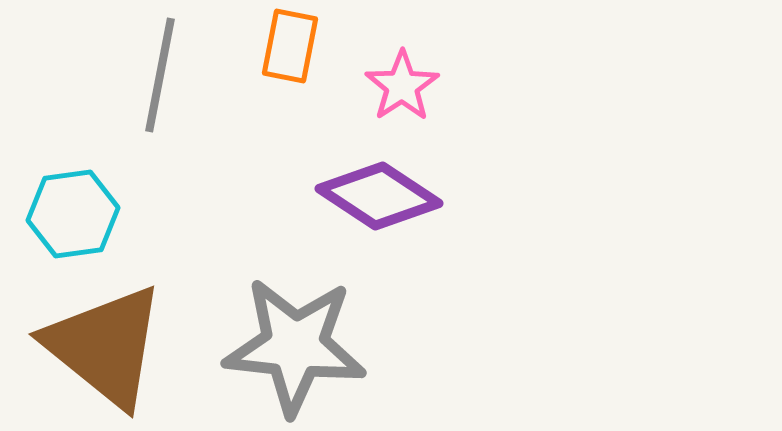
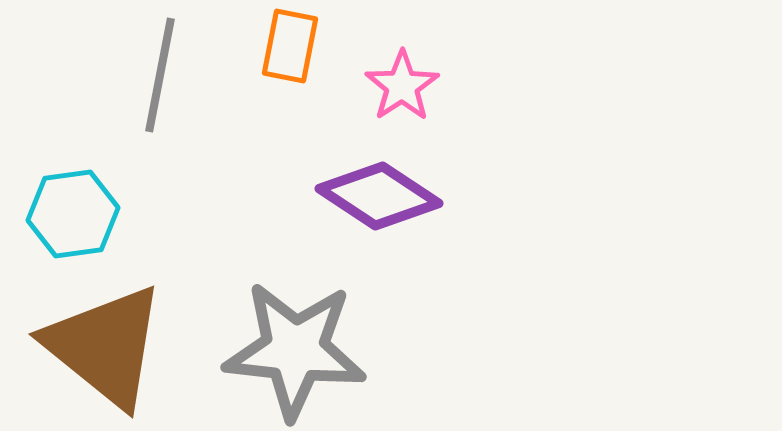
gray star: moved 4 px down
